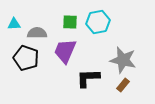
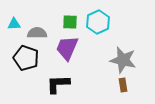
cyan hexagon: rotated 15 degrees counterclockwise
purple trapezoid: moved 2 px right, 3 px up
black L-shape: moved 30 px left, 6 px down
brown rectangle: rotated 48 degrees counterclockwise
